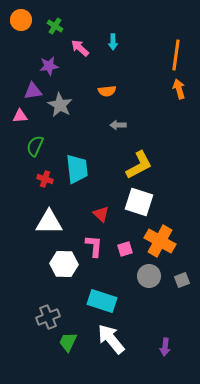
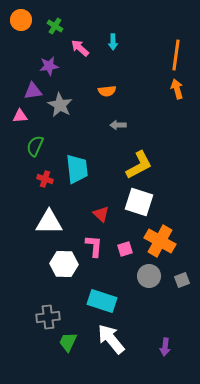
orange arrow: moved 2 px left
gray cross: rotated 15 degrees clockwise
